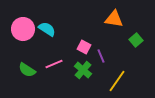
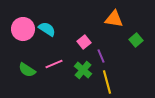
pink square: moved 5 px up; rotated 24 degrees clockwise
yellow line: moved 10 px left, 1 px down; rotated 50 degrees counterclockwise
